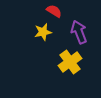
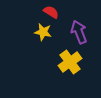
red semicircle: moved 3 px left, 1 px down
yellow star: rotated 24 degrees clockwise
